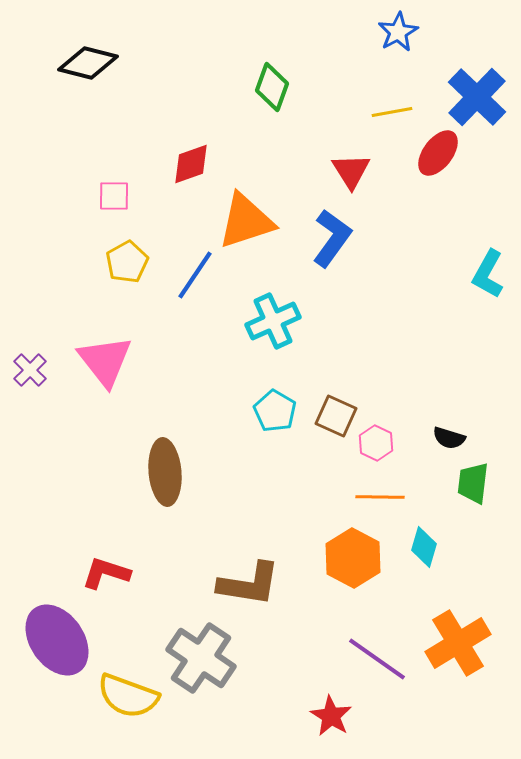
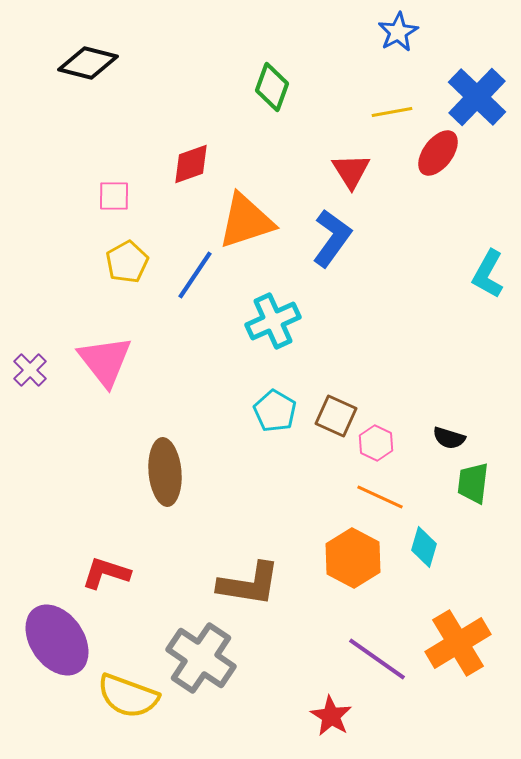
orange line: rotated 24 degrees clockwise
